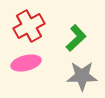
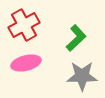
red cross: moved 5 px left, 1 px up
